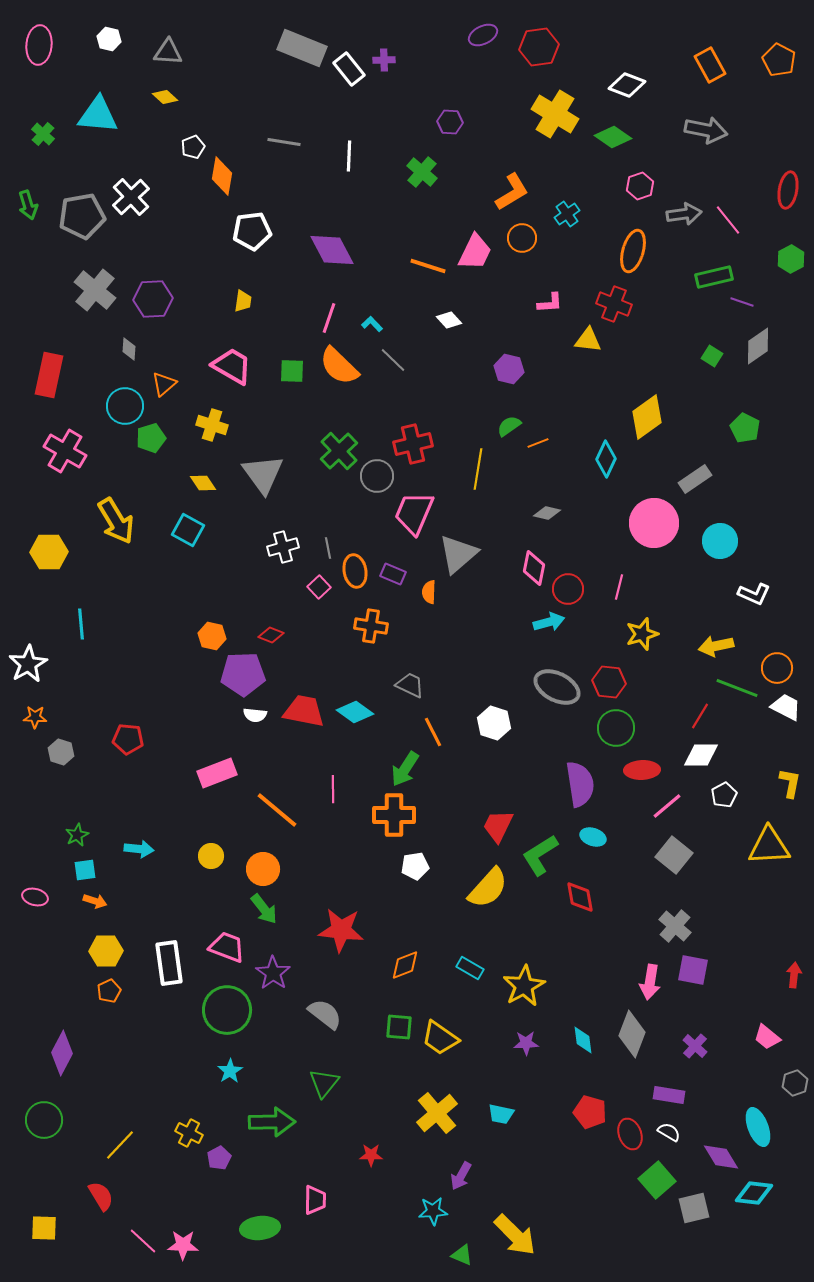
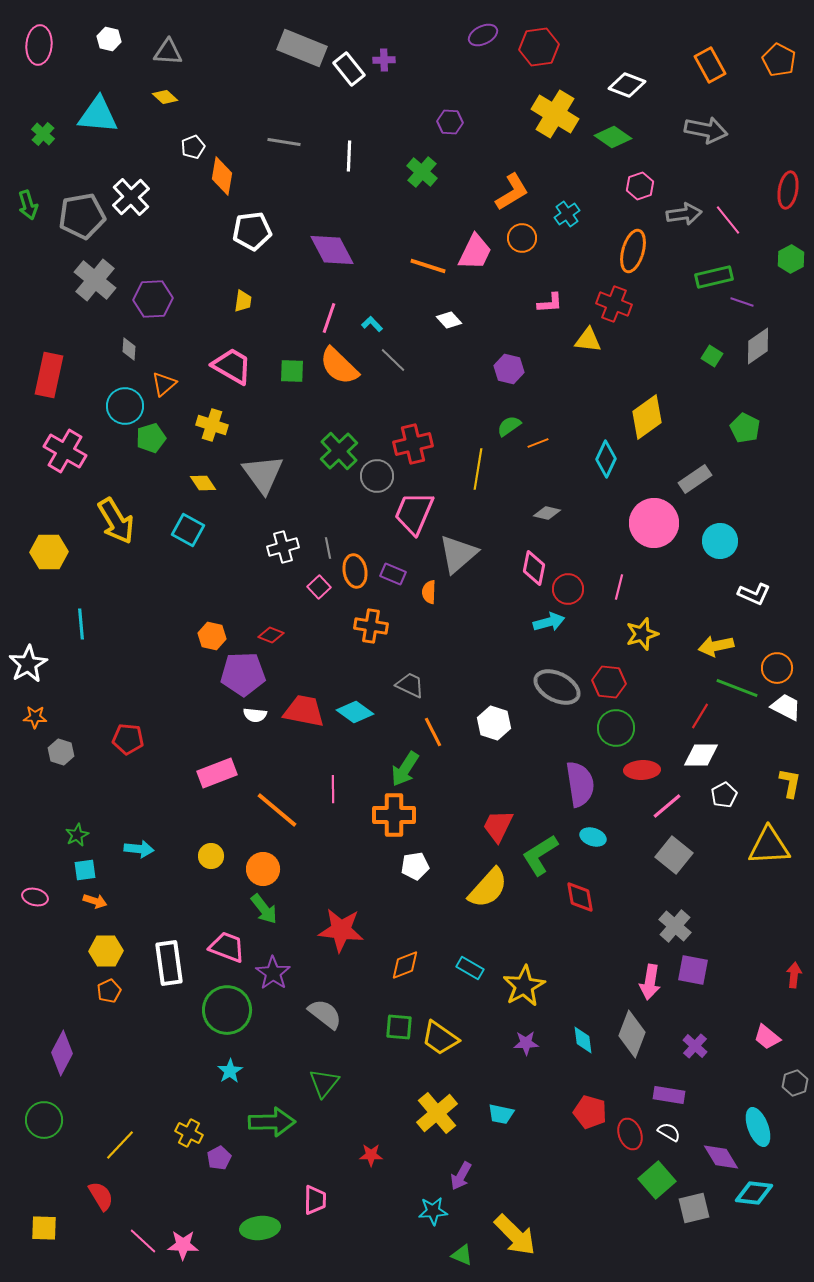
gray cross at (95, 290): moved 10 px up
